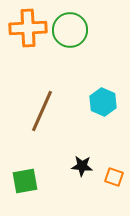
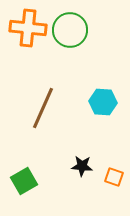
orange cross: rotated 9 degrees clockwise
cyan hexagon: rotated 20 degrees counterclockwise
brown line: moved 1 px right, 3 px up
green square: moved 1 px left; rotated 20 degrees counterclockwise
